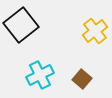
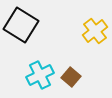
black square: rotated 20 degrees counterclockwise
brown square: moved 11 px left, 2 px up
